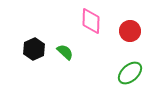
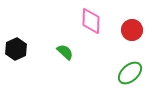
red circle: moved 2 px right, 1 px up
black hexagon: moved 18 px left
